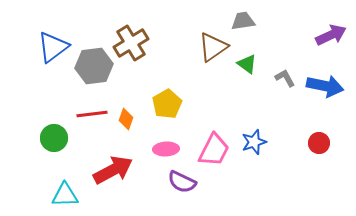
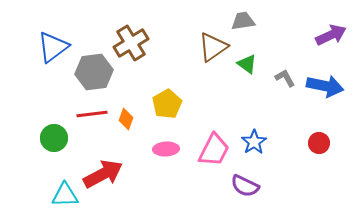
gray hexagon: moved 6 px down
blue star: rotated 15 degrees counterclockwise
red arrow: moved 10 px left, 4 px down
purple semicircle: moved 63 px right, 4 px down
